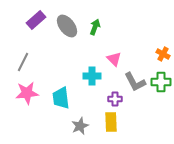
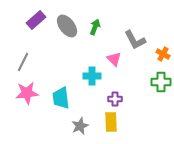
gray L-shape: moved 42 px up
